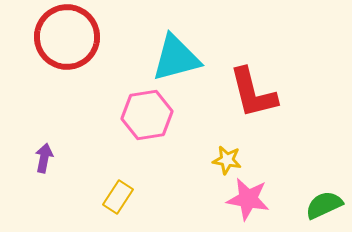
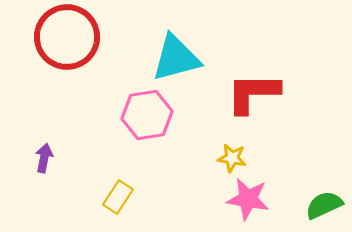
red L-shape: rotated 104 degrees clockwise
yellow star: moved 5 px right, 2 px up
